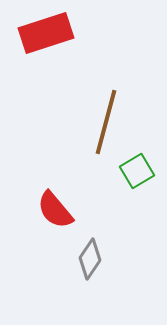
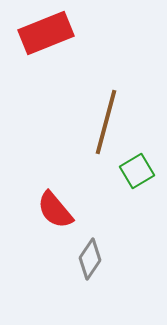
red rectangle: rotated 4 degrees counterclockwise
